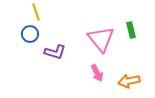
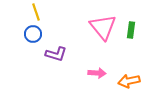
green rectangle: rotated 21 degrees clockwise
blue circle: moved 3 px right
pink triangle: moved 2 px right, 12 px up
purple L-shape: moved 1 px right, 2 px down
pink arrow: rotated 60 degrees counterclockwise
